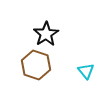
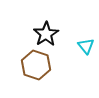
cyan triangle: moved 25 px up
